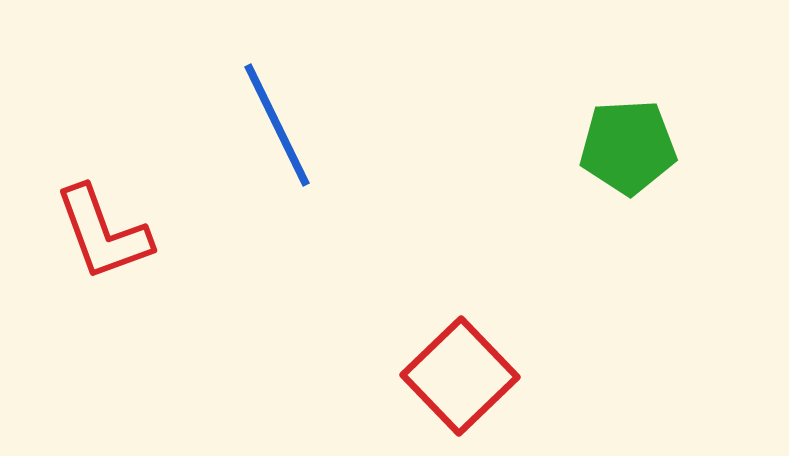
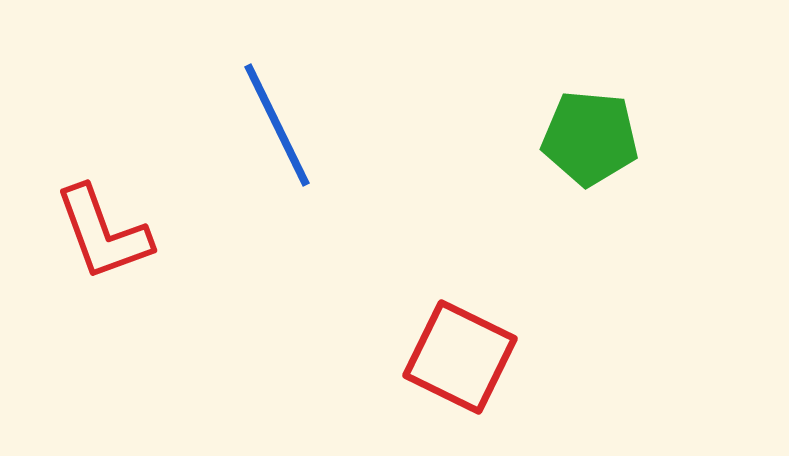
green pentagon: moved 38 px left, 9 px up; rotated 8 degrees clockwise
red square: moved 19 px up; rotated 20 degrees counterclockwise
